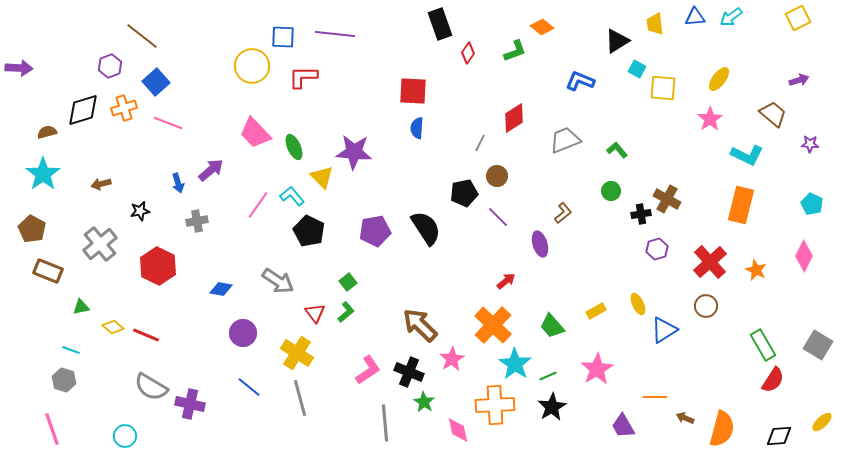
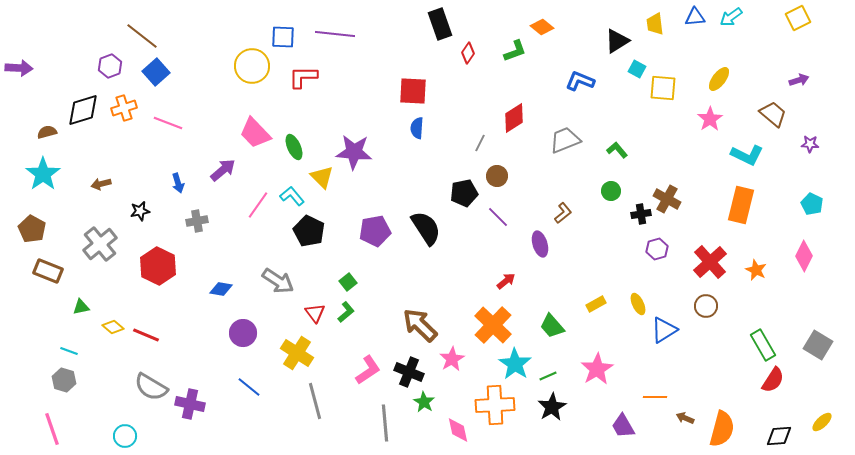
blue square at (156, 82): moved 10 px up
purple arrow at (211, 170): moved 12 px right
yellow rectangle at (596, 311): moved 7 px up
cyan line at (71, 350): moved 2 px left, 1 px down
gray line at (300, 398): moved 15 px right, 3 px down
